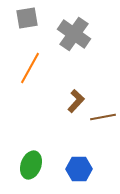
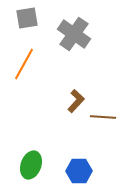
orange line: moved 6 px left, 4 px up
brown line: rotated 15 degrees clockwise
blue hexagon: moved 2 px down
